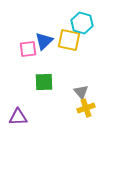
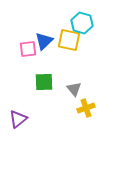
gray triangle: moved 7 px left, 3 px up
purple triangle: moved 2 px down; rotated 36 degrees counterclockwise
